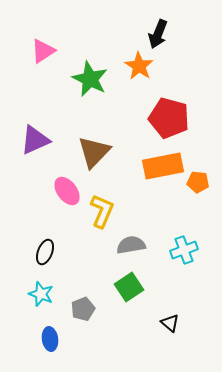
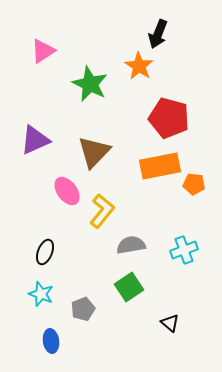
green star: moved 5 px down
orange rectangle: moved 3 px left
orange pentagon: moved 4 px left, 2 px down
yellow L-shape: rotated 16 degrees clockwise
blue ellipse: moved 1 px right, 2 px down
